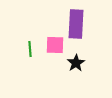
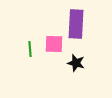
pink square: moved 1 px left, 1 px up
black star: rotated 24 degrees counterclockwise
